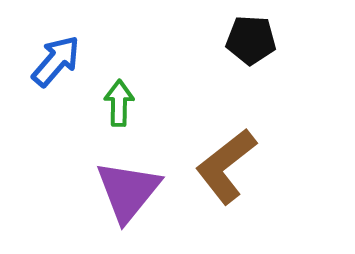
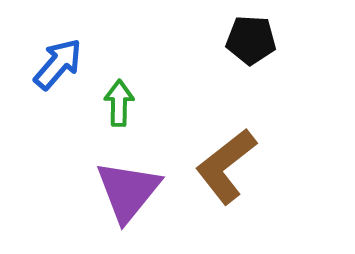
blue arrow: moved 2 px right, 3 px down
